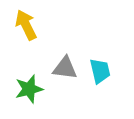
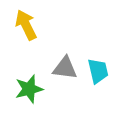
cyan trapezoid: moved 2 px left
